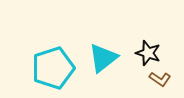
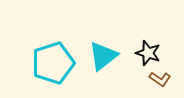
cyan triangle: moved 2 px up
cyan pentagon: moved 5 px up
